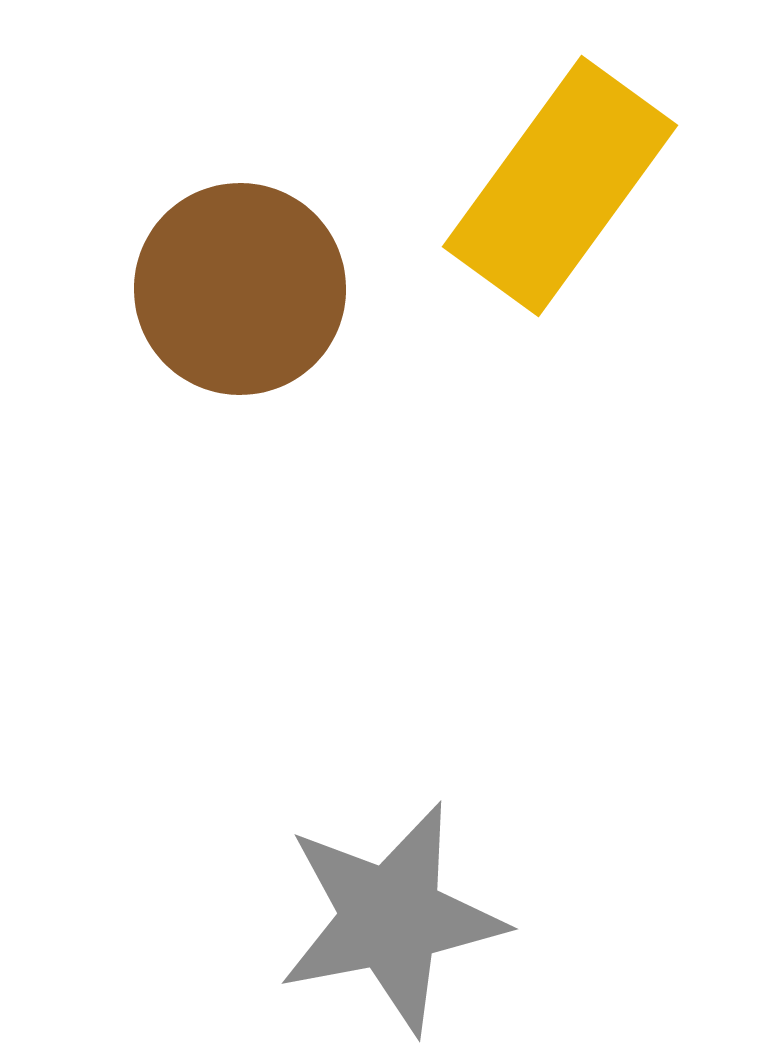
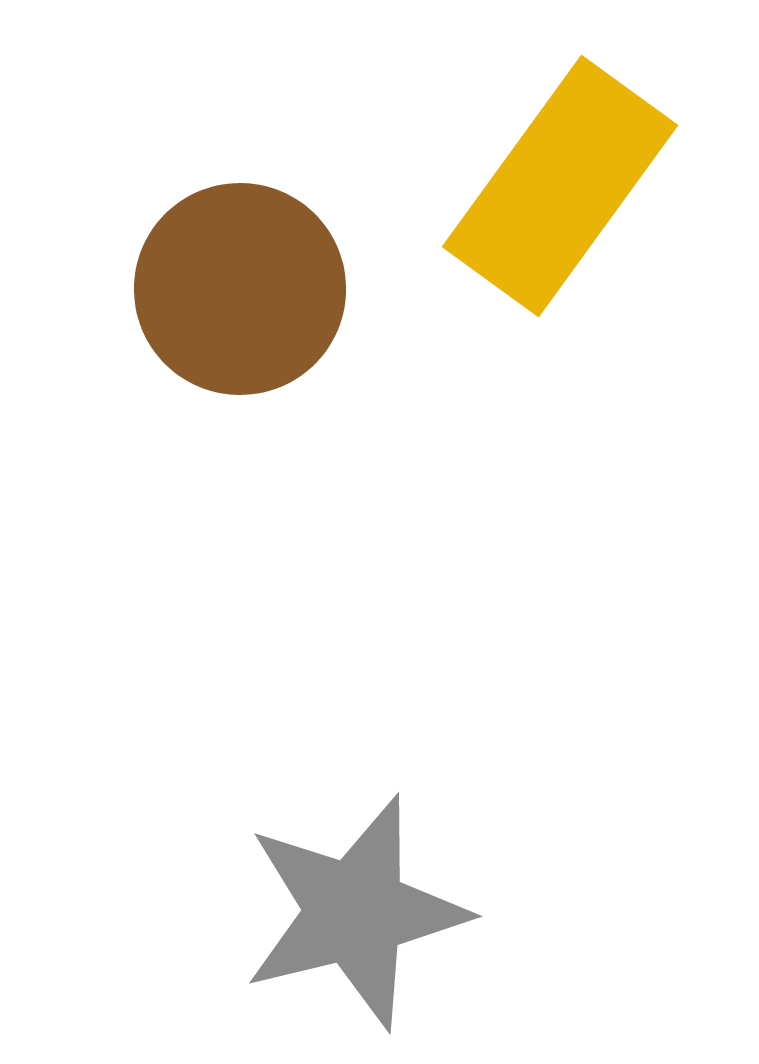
gray star: moved 36 px left, 6 px up; rotated 3 degrees counterclockwise
